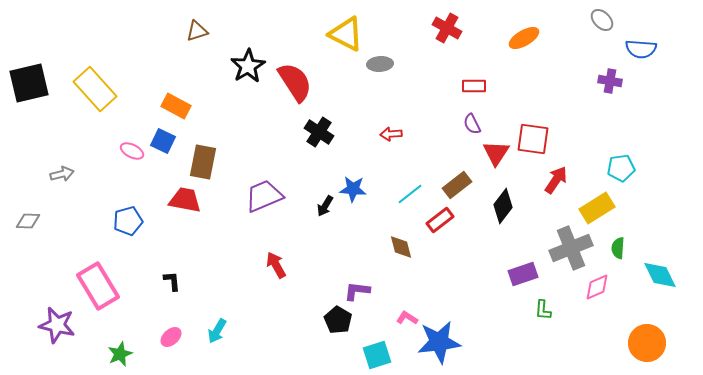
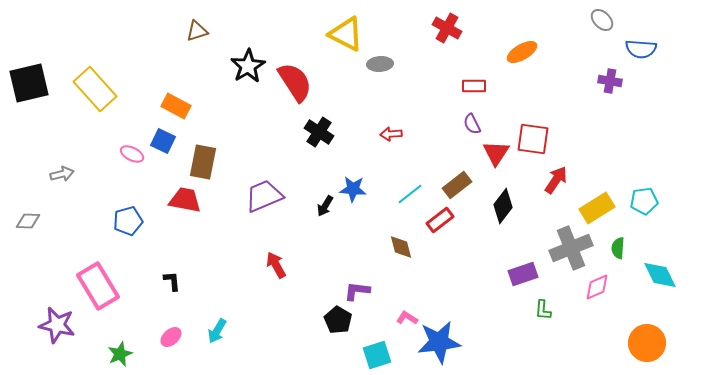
orange ellipse at (524, 38): moved 2 px left, 14 px down
pink ellipse at (132, 151): moved 3 px down
cyan pentagon at (621, 168): moved 23 px right, 33 px down
